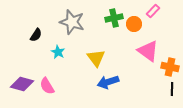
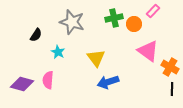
orange cross: rotated 18 degrees clockwise
pink semicircle: moved 1 px right, 6 px up; rotated 36 degrees clockwise
